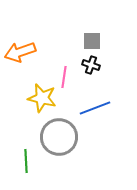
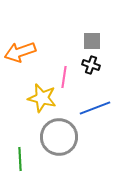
green line: moved 6 px left, 2 px up
